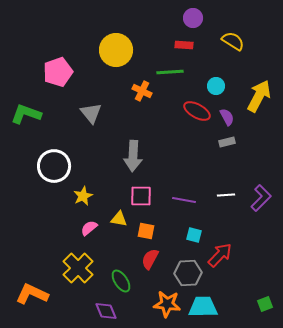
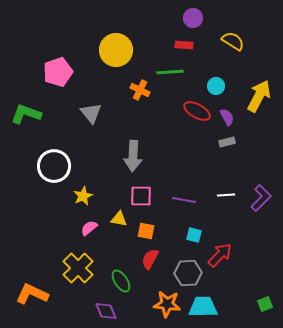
orange cross: moved 2 px left, 1 px up
